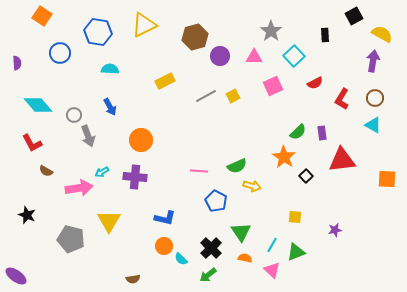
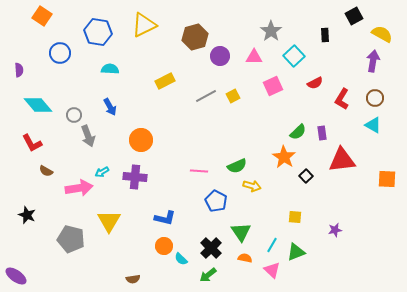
purple semicircle at (17, 63): moved 2 px right, 7 px down
